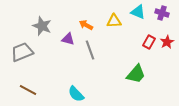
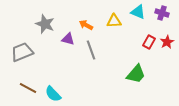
gray star: moved 3 px right, 2 px up
gray line: moved 1 px right
brown line: moved 2 px up
cyan semicircle: moved 23 px left
